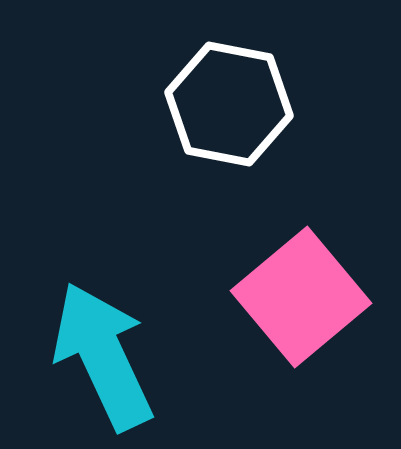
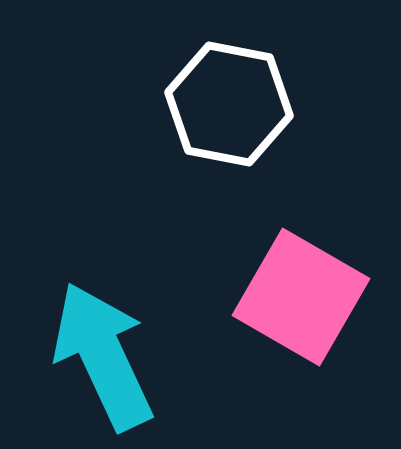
pink square: rotated 20 degrees counterclockwise
